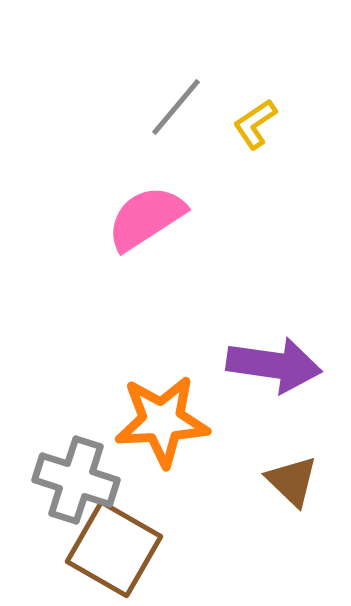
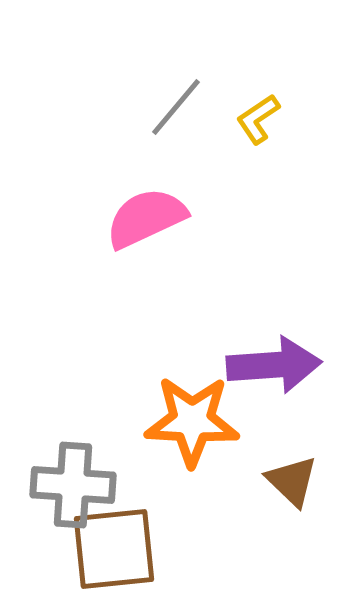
yellow L-shape: moved 3 px right, 5 px up
pink semicircle: rotated 8 degrees clockwise
purple arrow: rotated 12 degrees counterclockwise
orange star: moved 30 px right; rotated 6 degrees clockwise
gray cross: moved 3 px left, 5 px down; rotated 14 degrees counterclockwise
brown square: rotated 36 degrees counterclockwise
